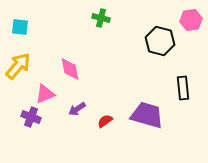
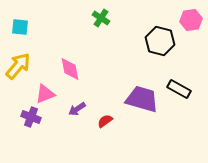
green cross: rotated 18 degrees clockwise
black rectangle: moved 4 px left, 1 px down; rotated 55 degrees counterclockwise
purple trapezoid: moved 5 px left, 16 px up
